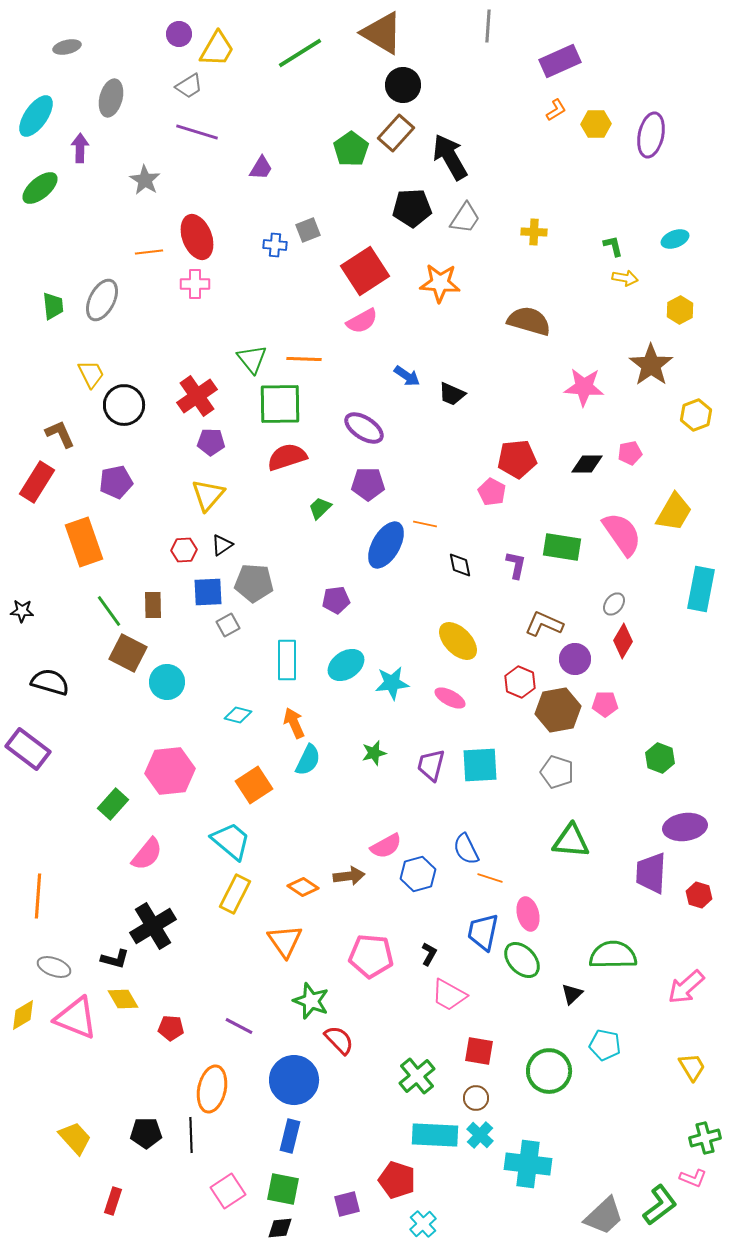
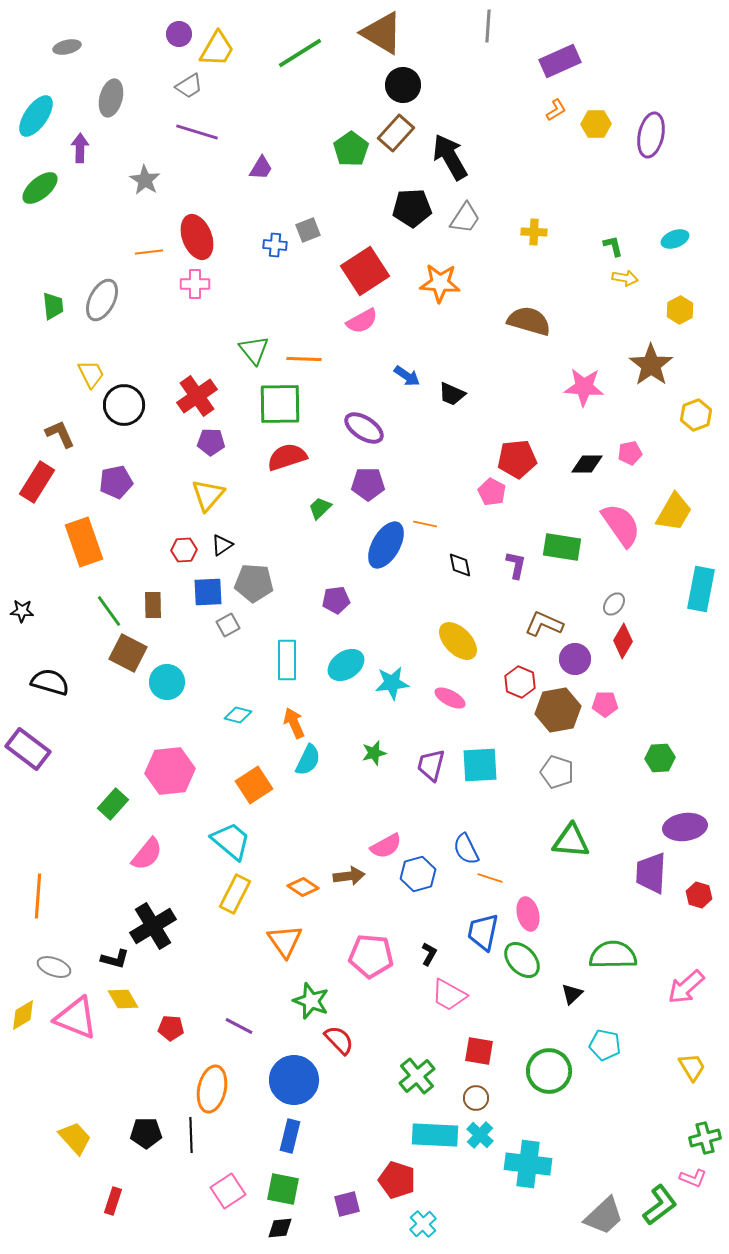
green triangle at (252, 359): moved 2 px right, 9 px up
pink semicircle at (622, 534): moved 1 px left, 9 px up
green hexagon at (660, 758): rotated 24 degrees counterclockwise
